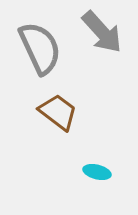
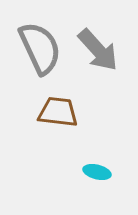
gray arrow: moved 4 px left, 18 px down
brown trapezoid: rotated 30 degrees counterclockwise
